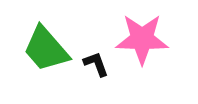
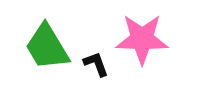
green trapezoid: moved 1 px right, 2 px up; rotated 10 degrees clockwise
